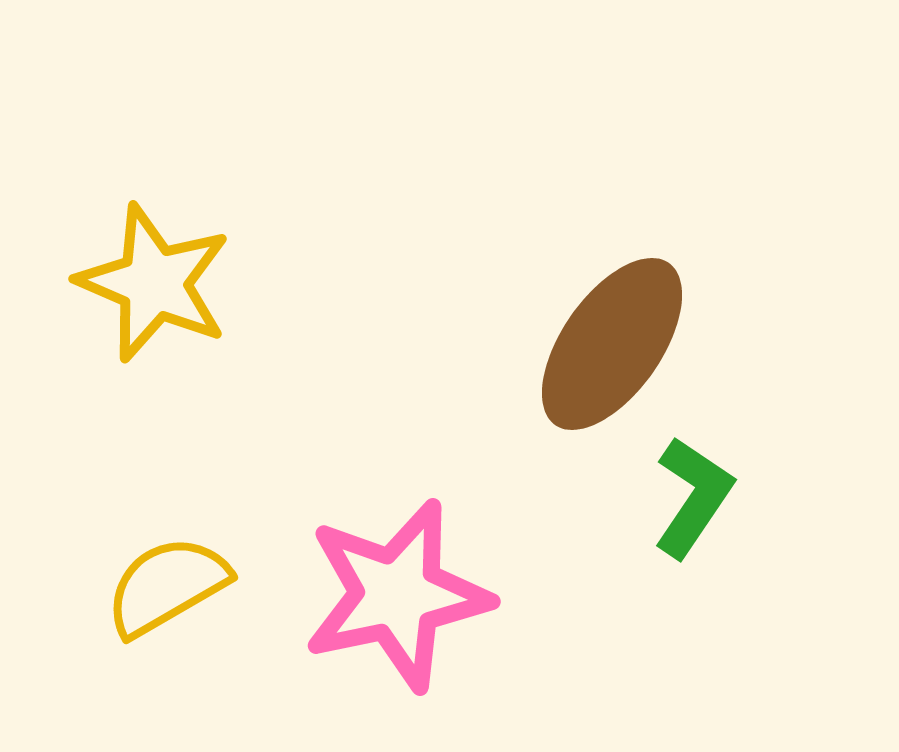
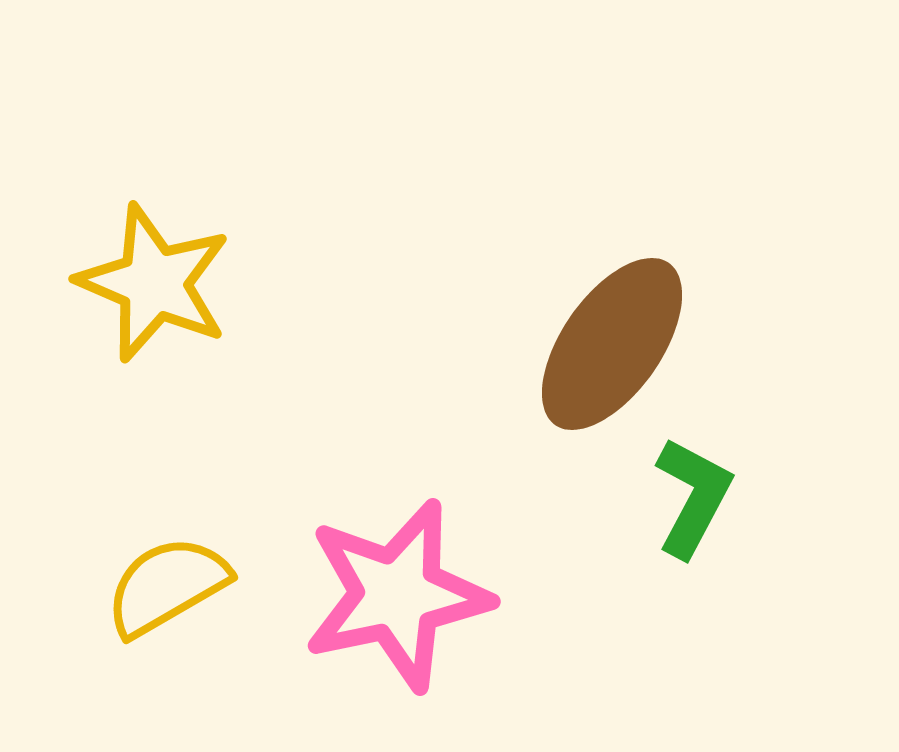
green L-shape: rotated 6 degrees counterclockwise
